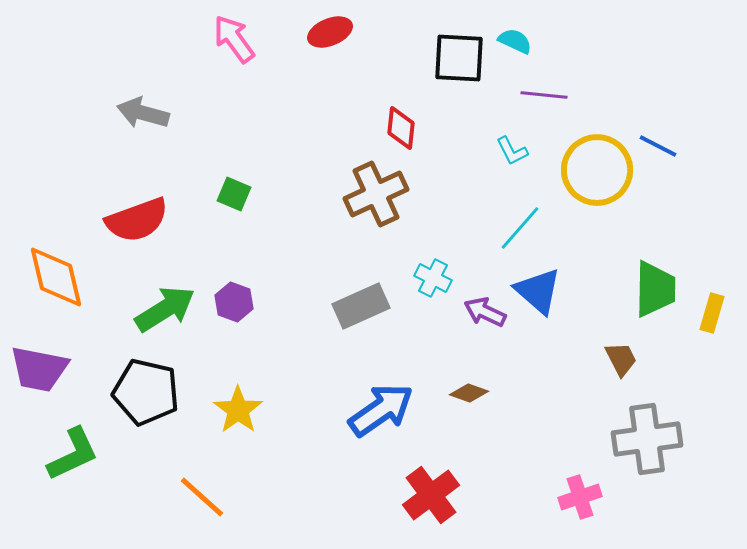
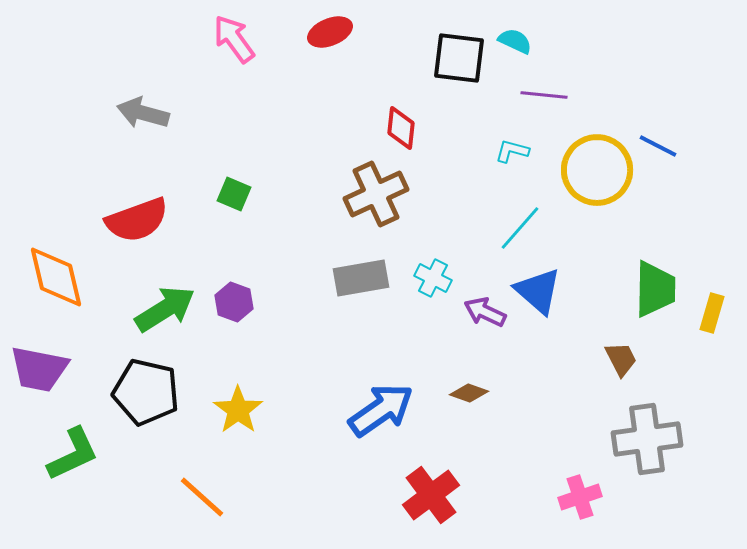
black square: rotated 4 degrees clockwise
cyan L-shape: rotated 132 degrees clockwise
gray rectangle: moved 28 px up; rotated 14 degrees clockwise
